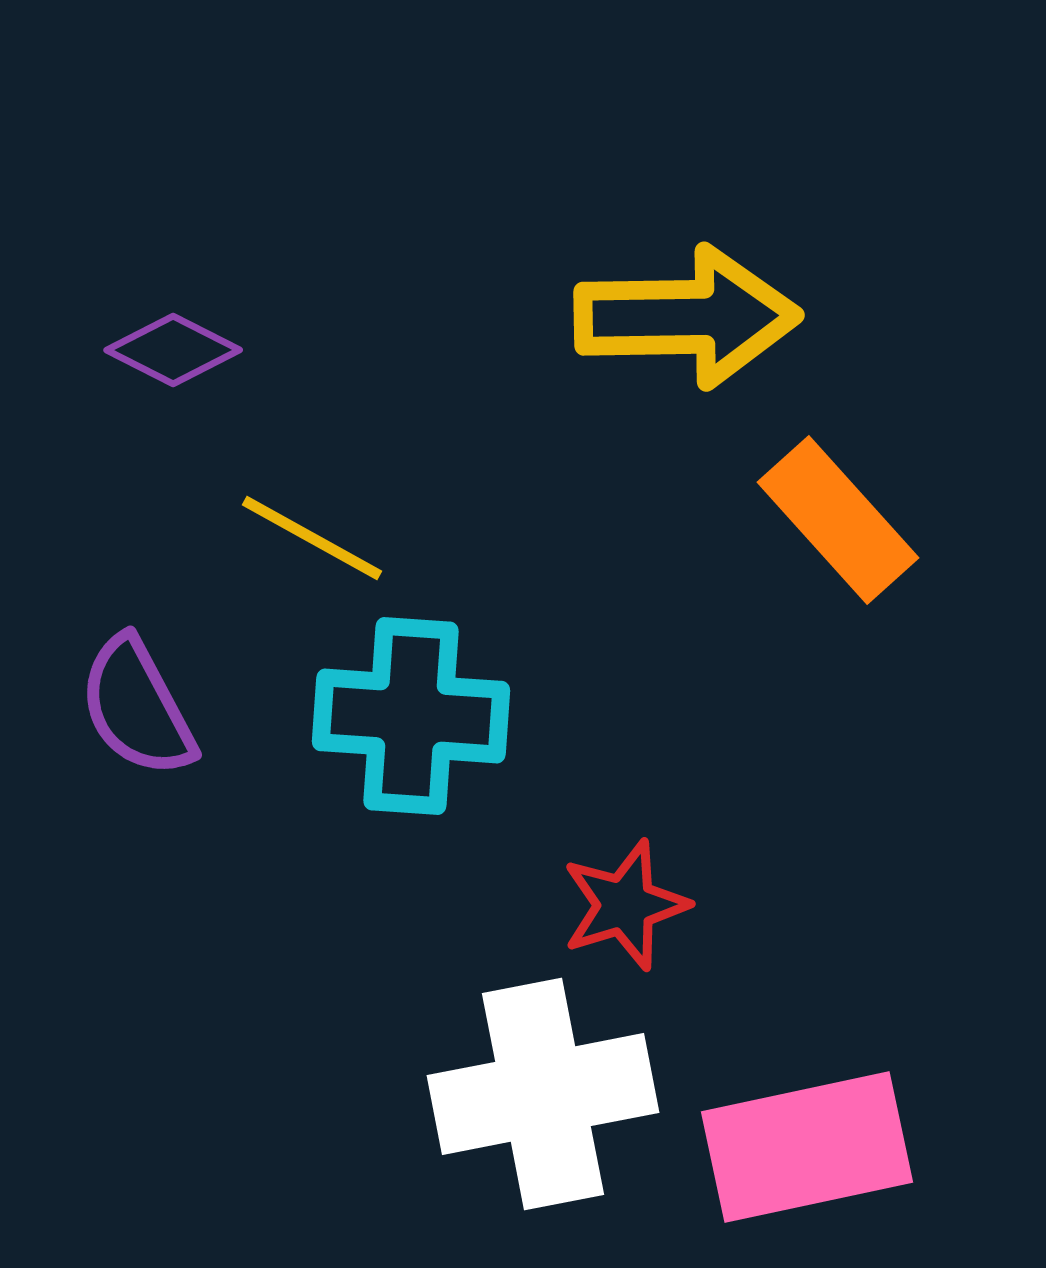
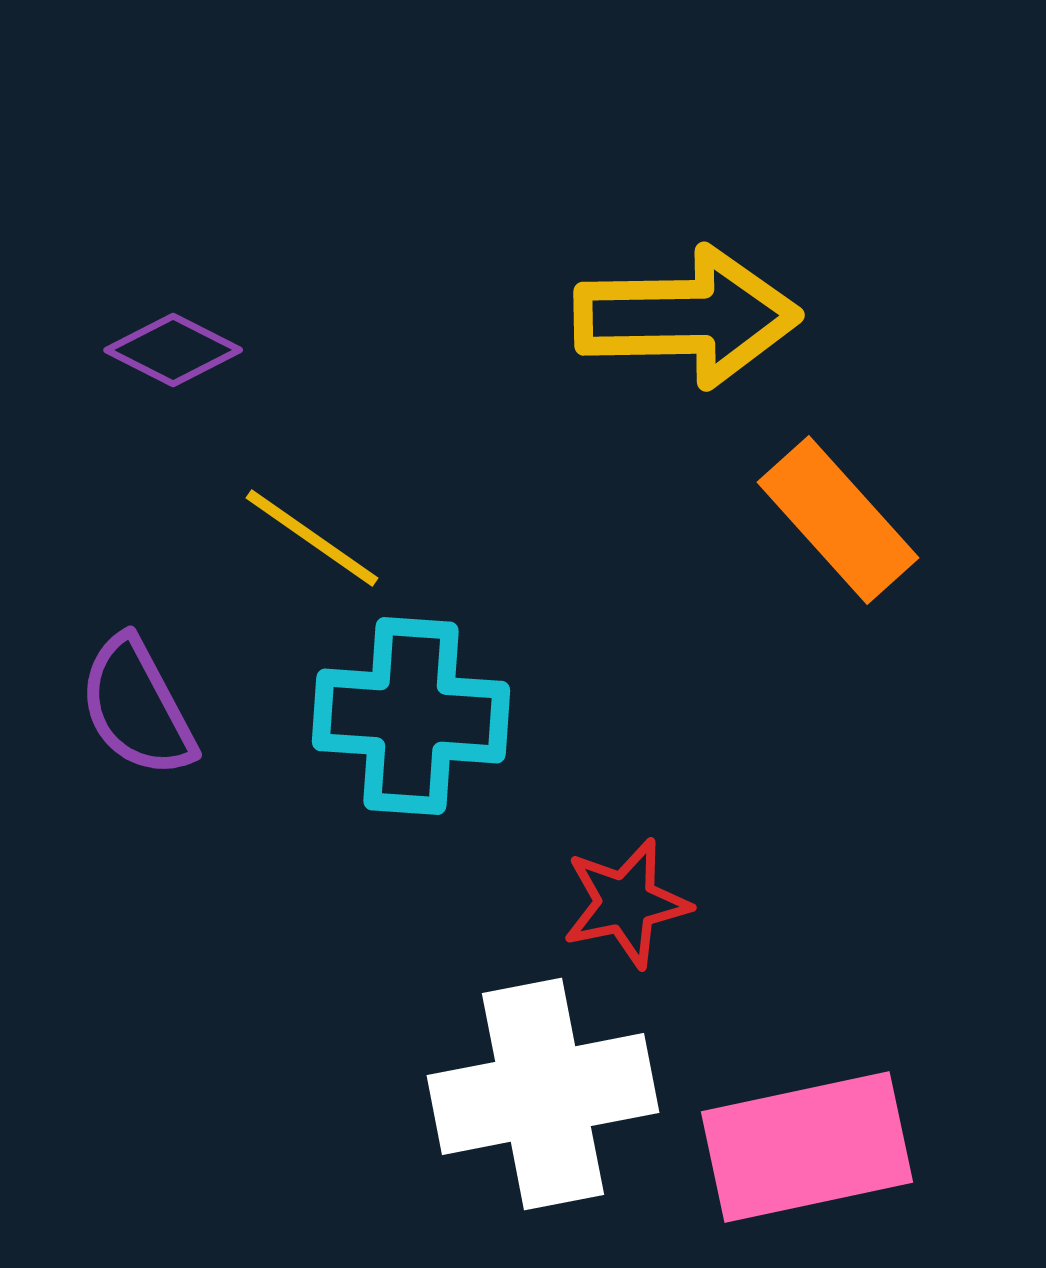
yellow line: rotated 6 degrees clockwise
red star: moved 1 px right, 2 px up; rotated 5 degrees clockwise
